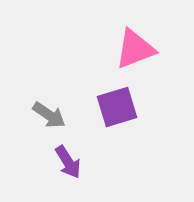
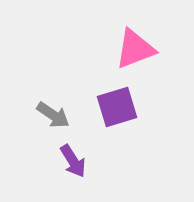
gray arrow: moved 4 px right
purple arrow: moved 5 px right, 1 px up
